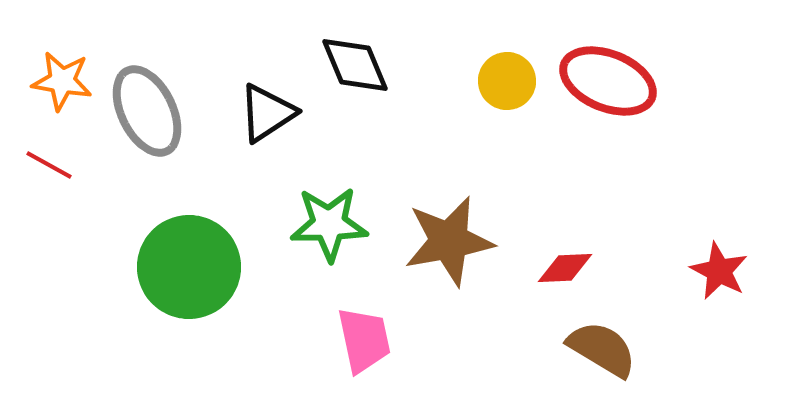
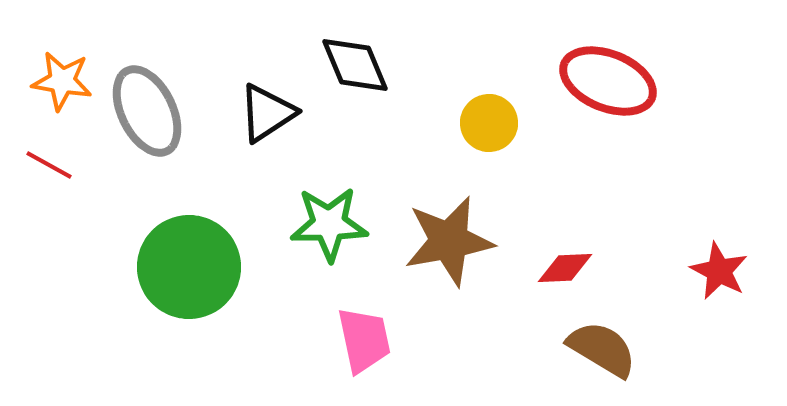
yellow circle: moved 18 px left, 42 px down
